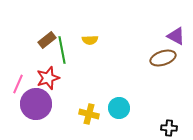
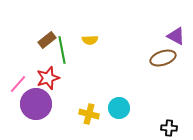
pink line: rotated 18 degrees clockwise
